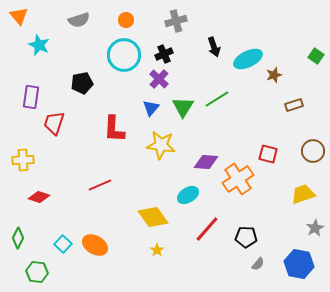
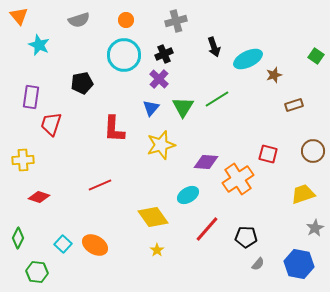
red trapezoid at (54, 123): moved 3 px left, 1 px down
yellow star at (161, 145): rotated 24 degrees counterclockwise
